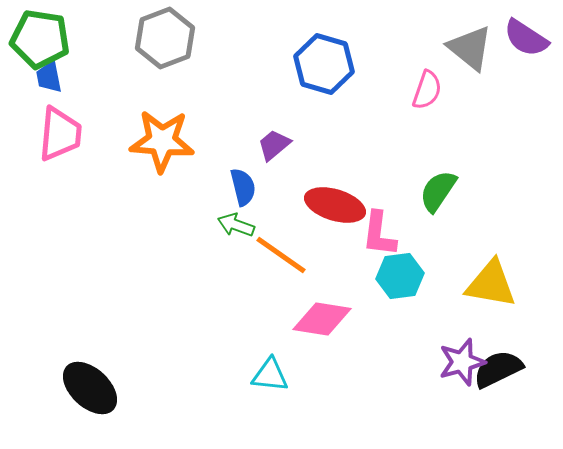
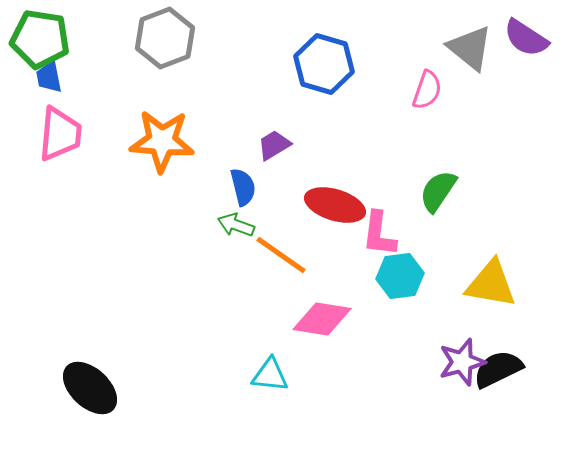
purple trapezoid: rotated 9 degrees clockwise
